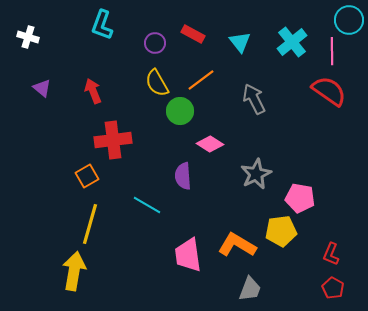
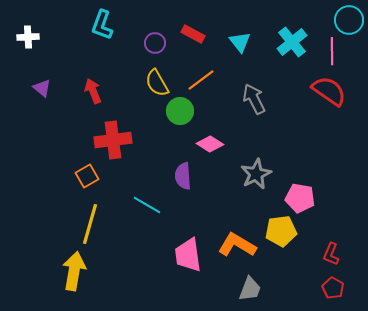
white cross: rotated 20 degrees counterclockwise
